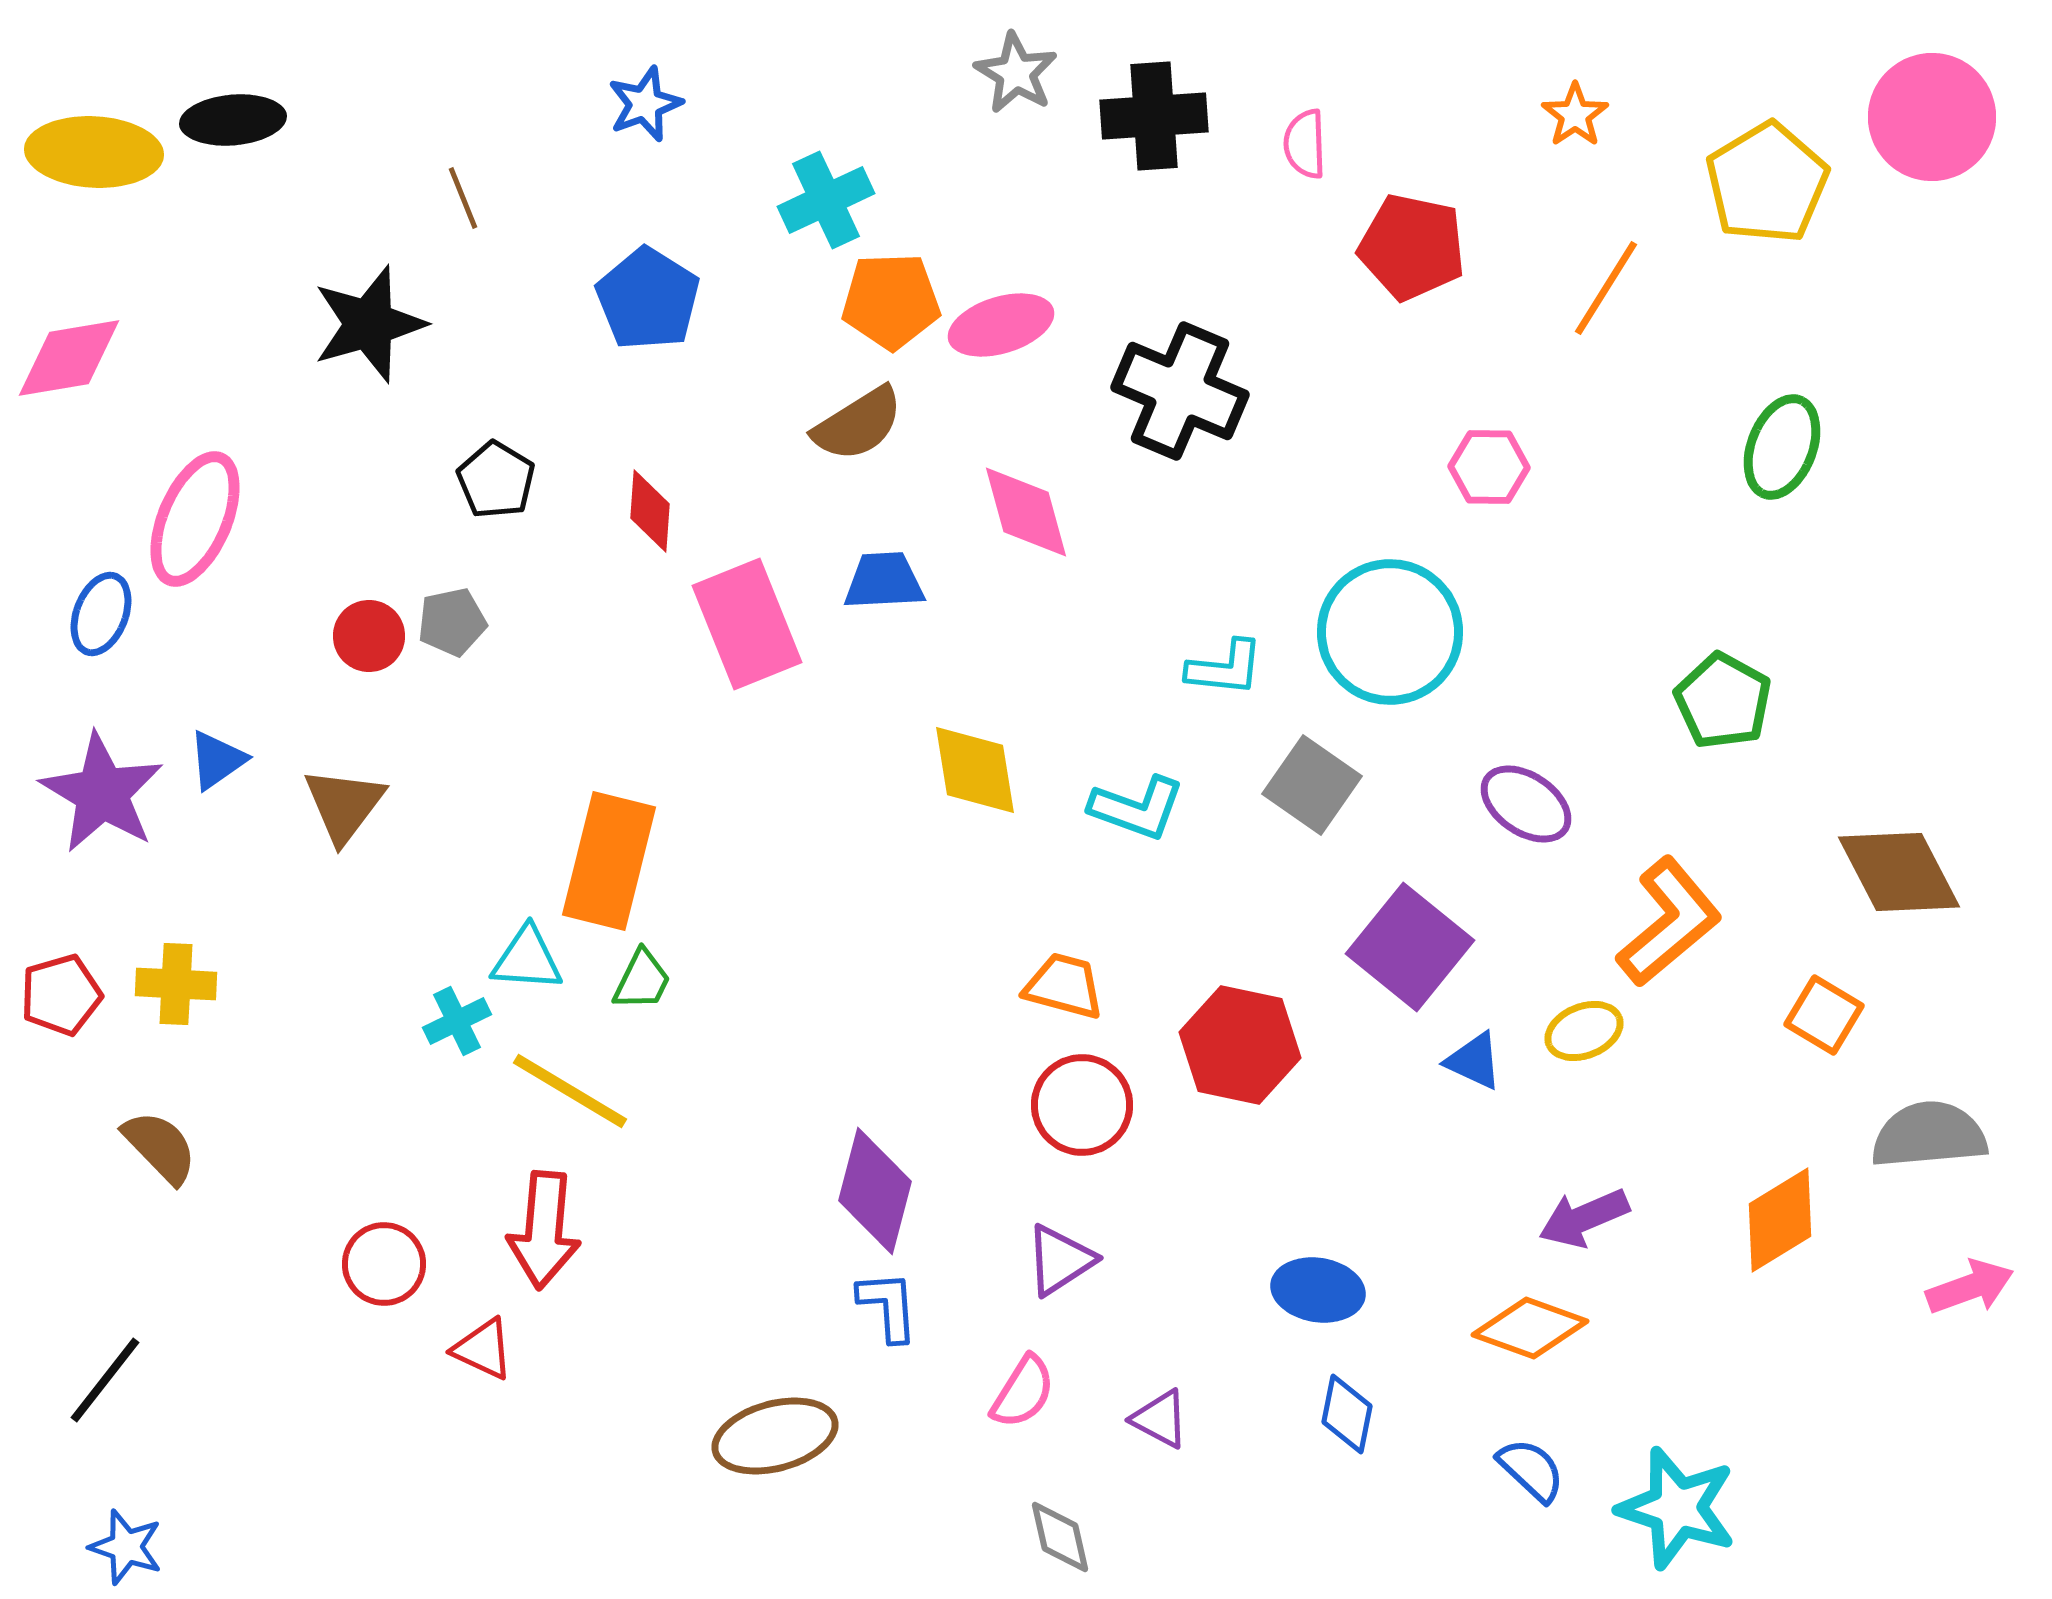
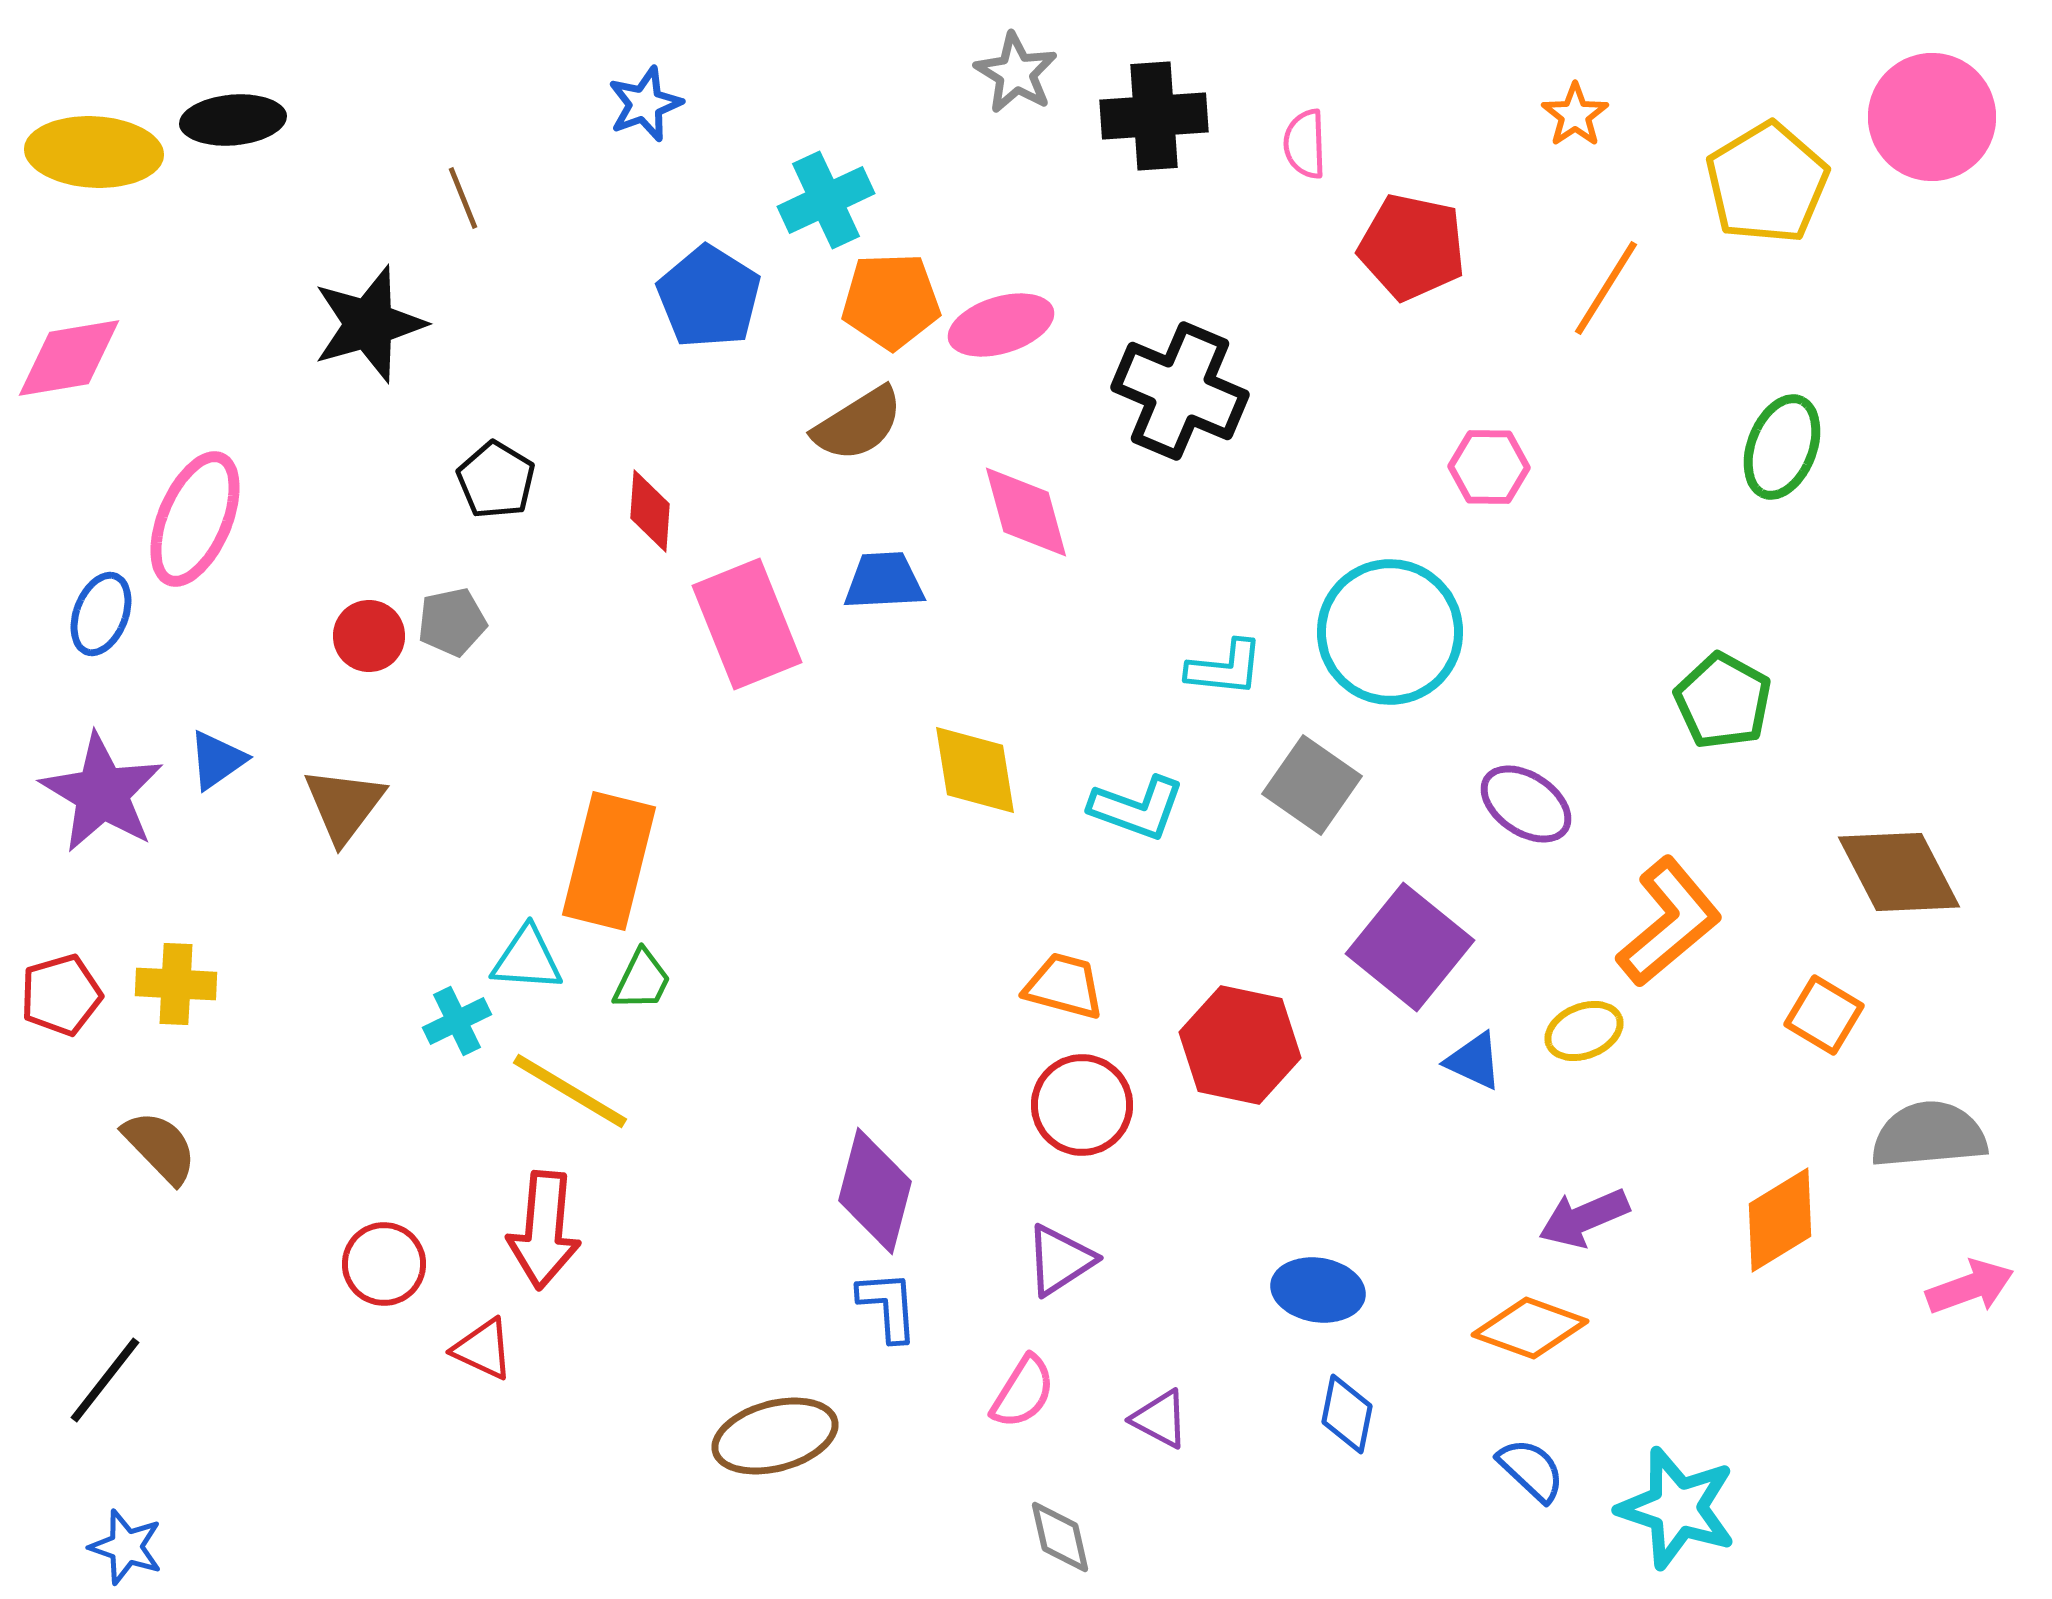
blue pentagon at (648, 299): moved 61 px right, 2 px up
